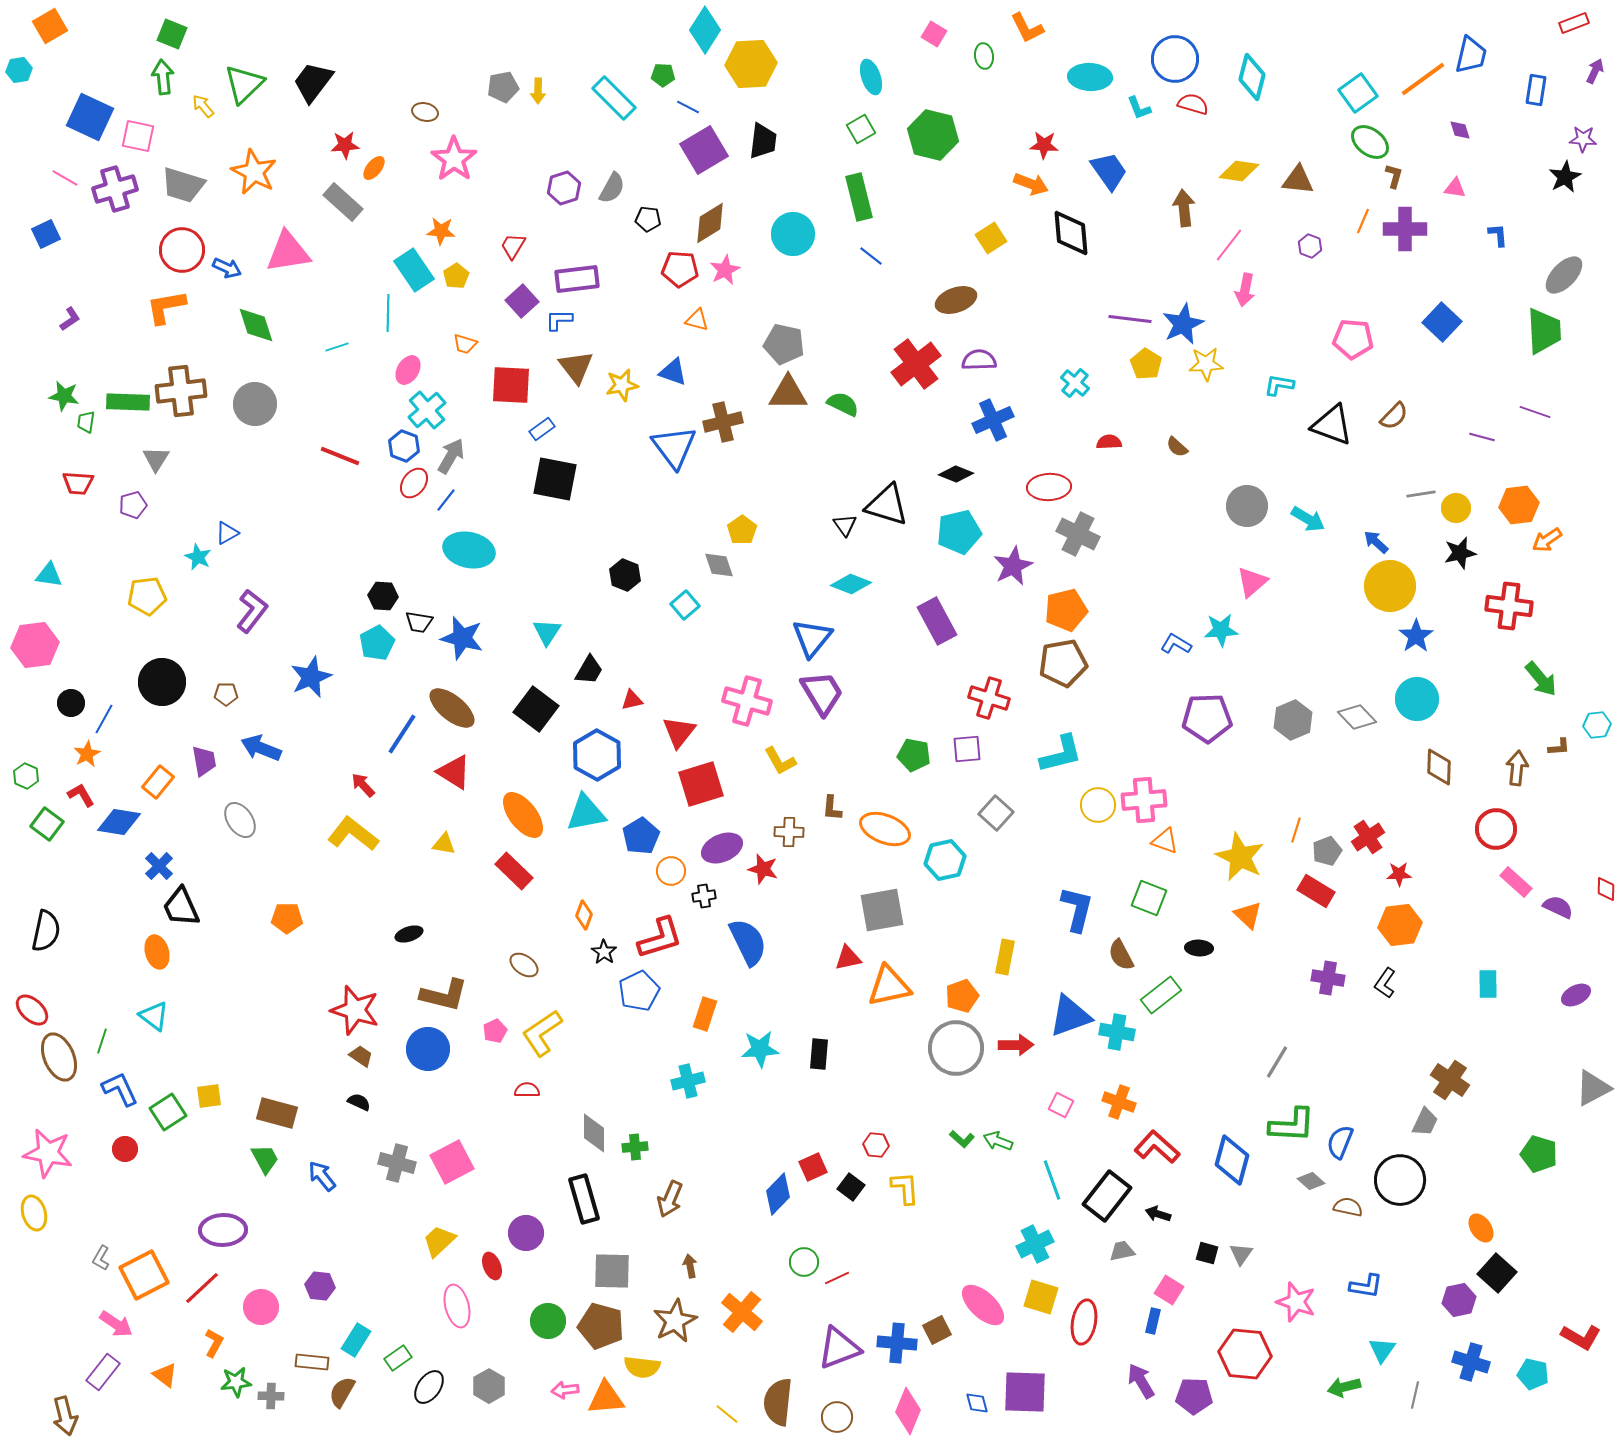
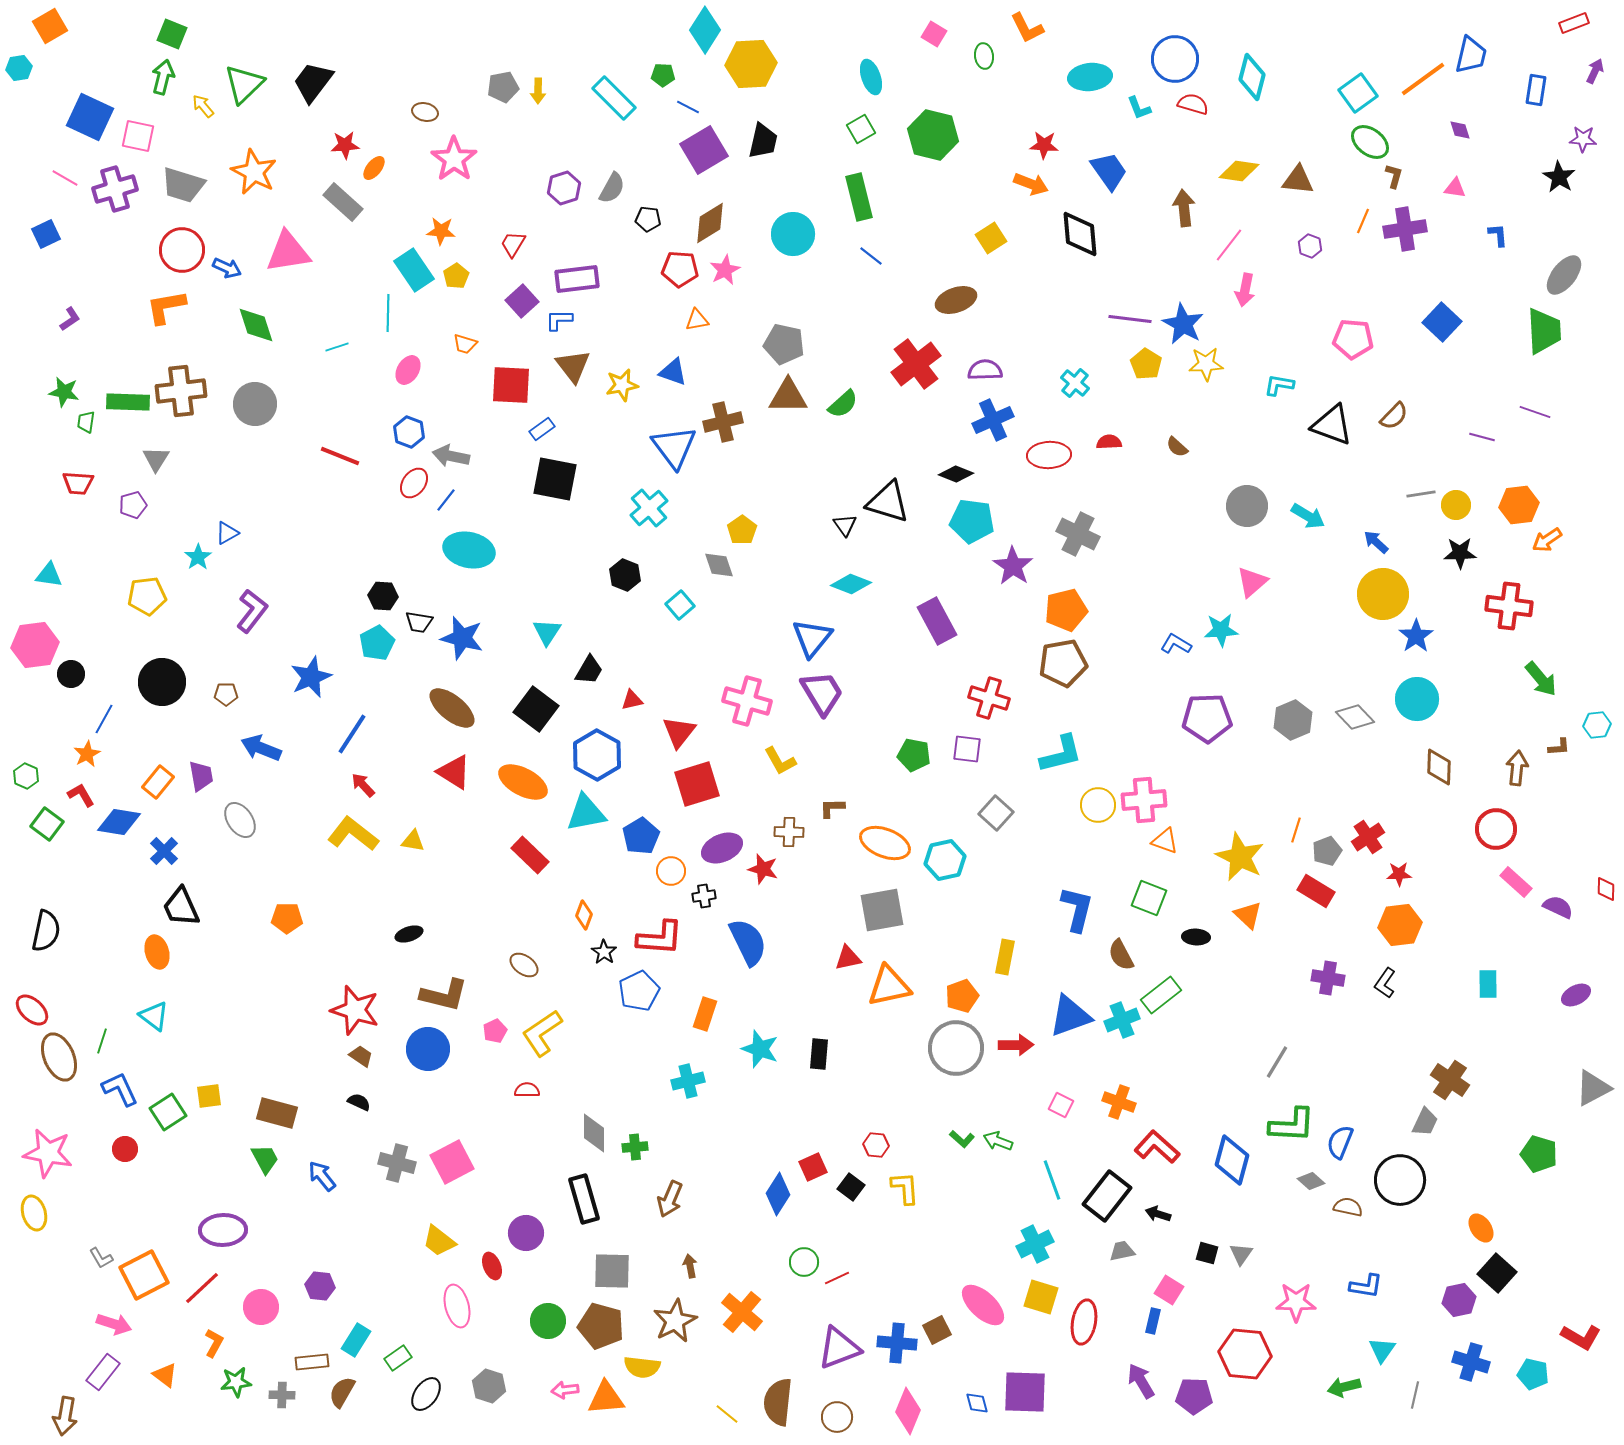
cyan hexagon at (19, 70): moved 2 px up
green arrow at (163, 77): rotated 20 degrees clockwise
cyan ellipse at (1090, 77): rotated 9 degrees counterclockwise
black trapezoid at (763, 141): rotated 6 degrees clockwise
black star at (1565, 177): moved 6 px left; rotated 12 degrees counterclockwise
purple cross at (1405, 229): rotated 9 degrees counterclockwise
black diamond at (1071, 233): moved 9 px right, 1 px down
red trapezoid at (513, 246): moved 2 px up
gray ellipse at (1564, 275): rotated 6 degrees counterclockwise
orange triangle at (697, 320): rotated 25 degrees counterclockwise
blue star at (1183, 324): rotated 18 degrees counterclockwise
purple semicircle at (979, 360): moved 6 px right, 10 px down
brown triangle at (576, 367): moved 3 px left, 1 px up
brown triangle at (788, 393): moved 3 px down
green star at (64, 396): moved 4 px up
green semicircle at (843, 404): rotated 112 degrees clockwise
cyan cross at (427, 410): moved 222 px right, 98 px down
blue hexagon at (404, 446): moved 5 px right, 14 px up
gray arrow at (451, 456): rotated 108 degrees counterclockwise
red ellipse at (1049, 487): moved 32 px up
black triangle at (887, 505): moved 1 px right, 3 px up
yellow circle at (1456, 508): moved 3 px up
cyan arrow at (1308, 519): moved 3 px up
cyan pentagon at (959, 532): moved 13 px right, 11 px up; rotated 21 degrees clockwise
black star at (1460, 553): rotated 12 degrees clockwise
cyan star at (198, 557): rotated 12 degrees clockwise
purple star at (1013, 566): rotated 12 degrees counterclockwise
yellow circle at (1390, 586): moved 7 px left, 8 px down
cyan square at (685, 605): moved 5 px left
black circle at (71, 703): moved 29 px up
gray diamond at (1357, 717): moved 2 px left
blue line at (402, 734): moved 50 px left
purple square at (967, 749): rotated 12 degrees clockwise
purple trapezoid at (204, 761): moved 3 px left, 15 px down
red square at (701, 784): moved 4 px left
brown L-shape at (832, 808): rotated 84 degrees clockwise
orange ellipse at (523, 815): moved 33 px up; rotated 24 degrees counterclockwise
orange ellipse at (885, 829): moved 14 px down
yellow triangle at (444, 844): moved 31 px left, 3 px up
blue cross at (159, 866): moved 5 px right, 15 px up
red rectangle at (514, 871): moved 16 px right, 16 px up
red L-shape at (660, 938): rotated 21 degrees clockwise
black ellipse at (1199, 948): moved 3 px left, 11 px up
cyan cross at (1117, 1032): moved 5 px right, 12 px up; rotated 32 degrees counterclockwise
cyan star at (760, 1049): rotated 24 degrees clockwise
blue diamond at (778, 1194): rotated 12 degrees counterclockwise
yellow trapezoid at (439, 1241): rotated 99 degrees counterclockwise
gray L-shape at (101, 1258): rotated 60 degrees counterclockwise
pink star at (1296, 1302): rotated 18 degrees counterclockwise
pink arrow at (116, 1324): moved 2 px left; rotated 16 degrees counterclockwise
brown rectangle at (312, 1362): rotated 12 degrees counterclockwise
gray hexagon at (489, 1386): rotated 12 degrees counterclockwise
black ellipse at (429, 1387): moved 3 px left, 7 px down
gray cross at (271, 1396): moved 11 px right, 1 px up
brown arrow at (65, 1416): rotated 24 degrees clockwise
